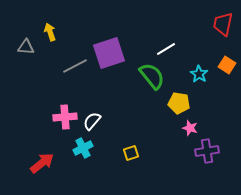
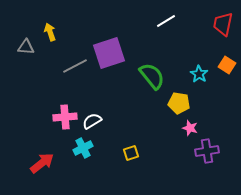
white line: moved 28 px up
white semicircle: rotated 18 degrees clockwise
